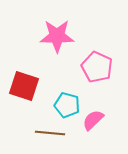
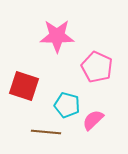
brown line: moved 4 px left, 1 px up
